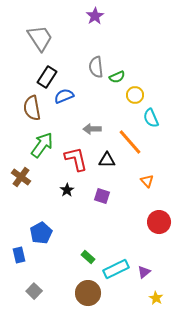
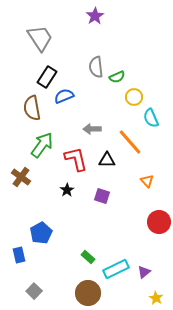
yellow circle: moved 1 px left, 2 px down
